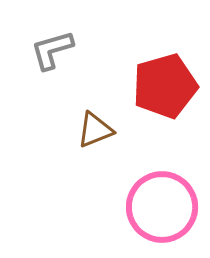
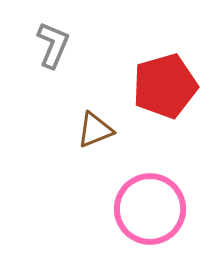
gray L-shape: moved 1 px right, 5 px up; rotated 129 degrees clockwise
pink circle: moved 12 px left, 2 px down
